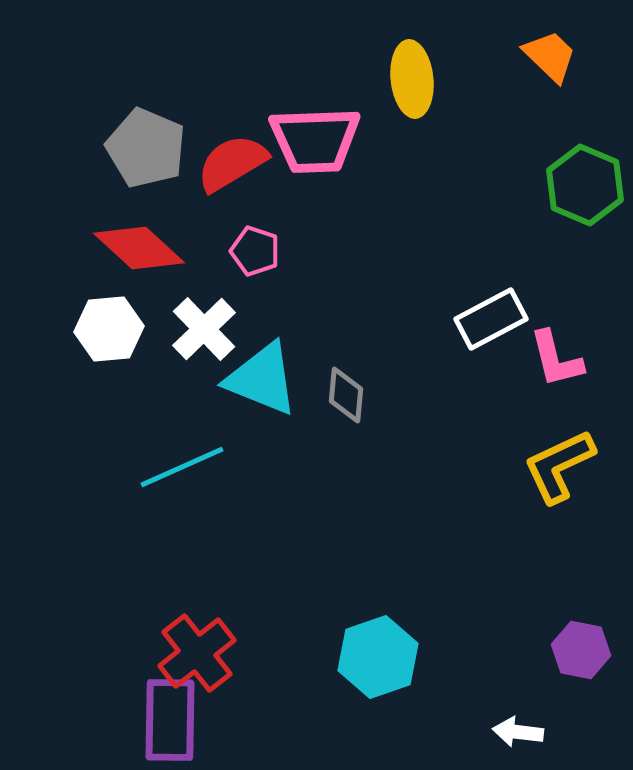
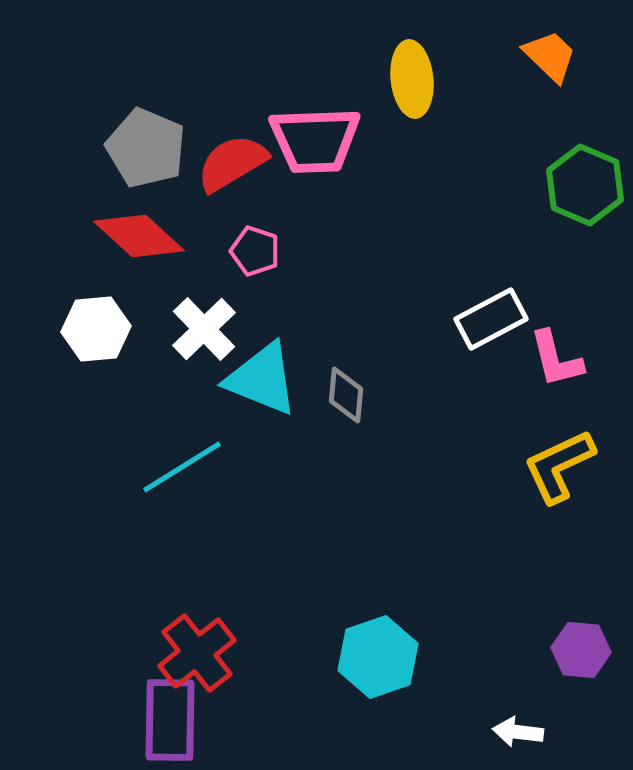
red diamond: moved 12 px up
white hexagon: moved 13 px left
cyan line: rotated 8 degrees counterclockwise
purple hexagon: rotated 6 degrees counterclockwise
